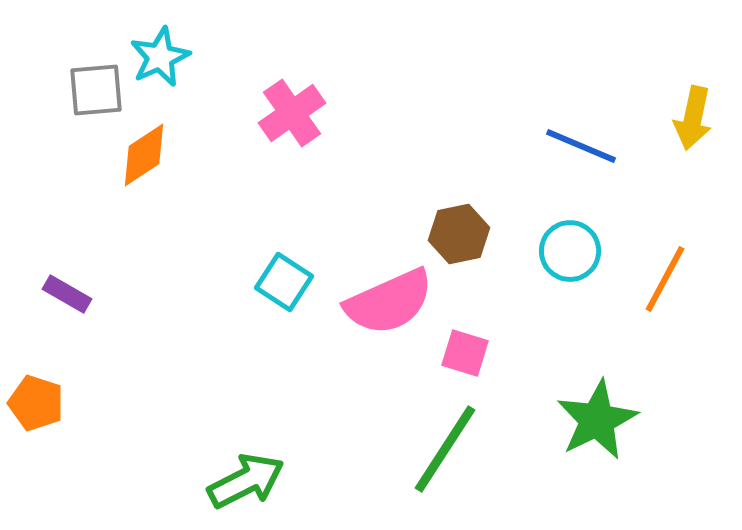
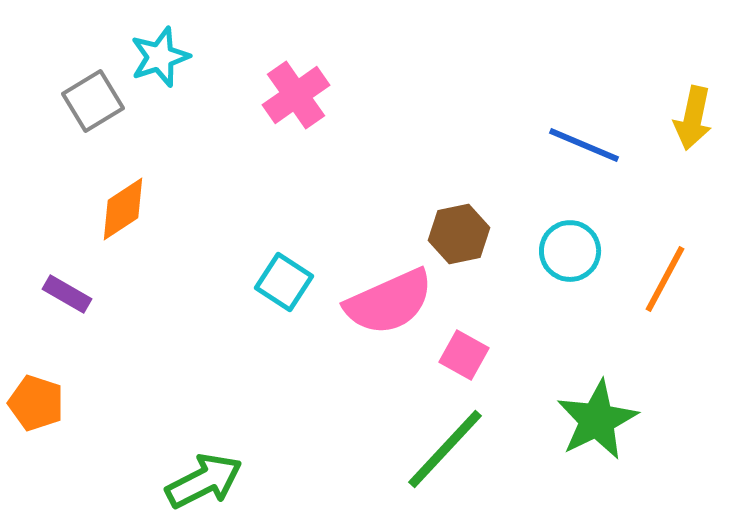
cyan star: rotated 6 degrees clockwise
gray square: moved 3 px left, 11 px down; rotated 26 degrees counterclockwise
pink cross: moved 4 px right, 18 px up
blue line: moved 3 px right, 1 px up
orange diamond: moved 21 px left, 54 px down
pink square: moved 1 px left, 2 px down; rotated 12 degrees clockwise
green line: rotated 10 degrees clockwise
green arrow: moved 42 px left
